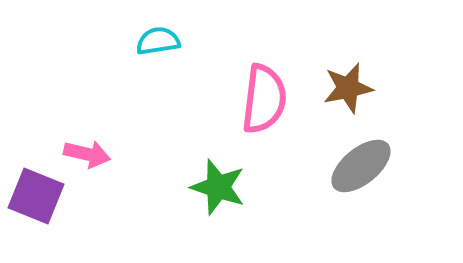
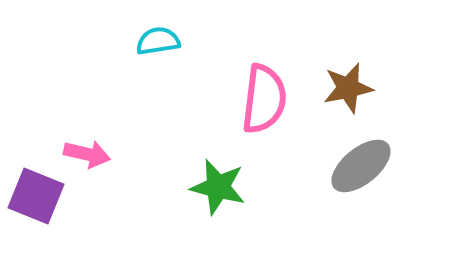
green star: rotated 4 degrees counterclockwise
